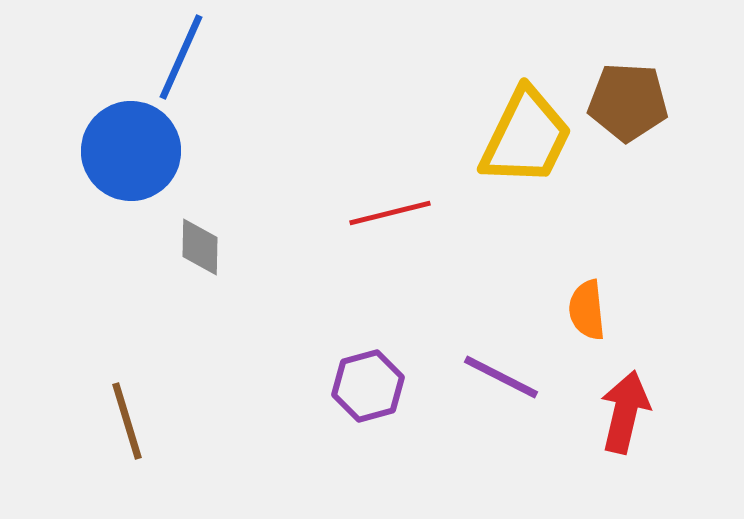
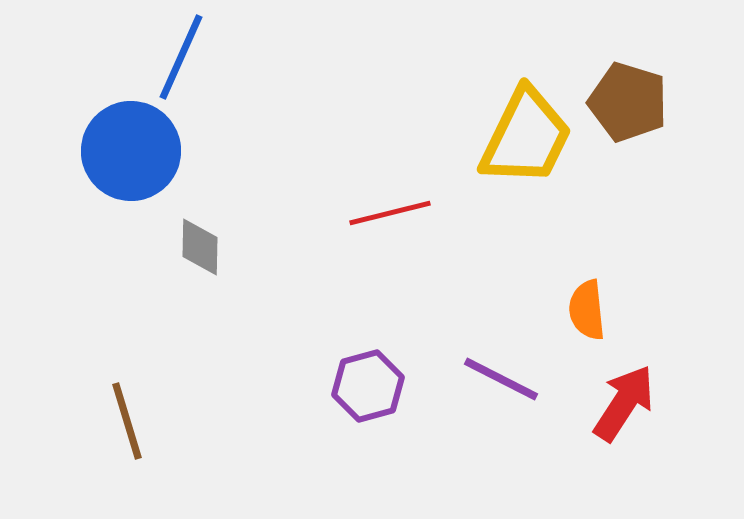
brown pentagon: rotated 14 degrees clockwise
purple line: moved 2 px down
red arrow: moved 1 px left, 9 px up; rotated 20 degrees clockwise
